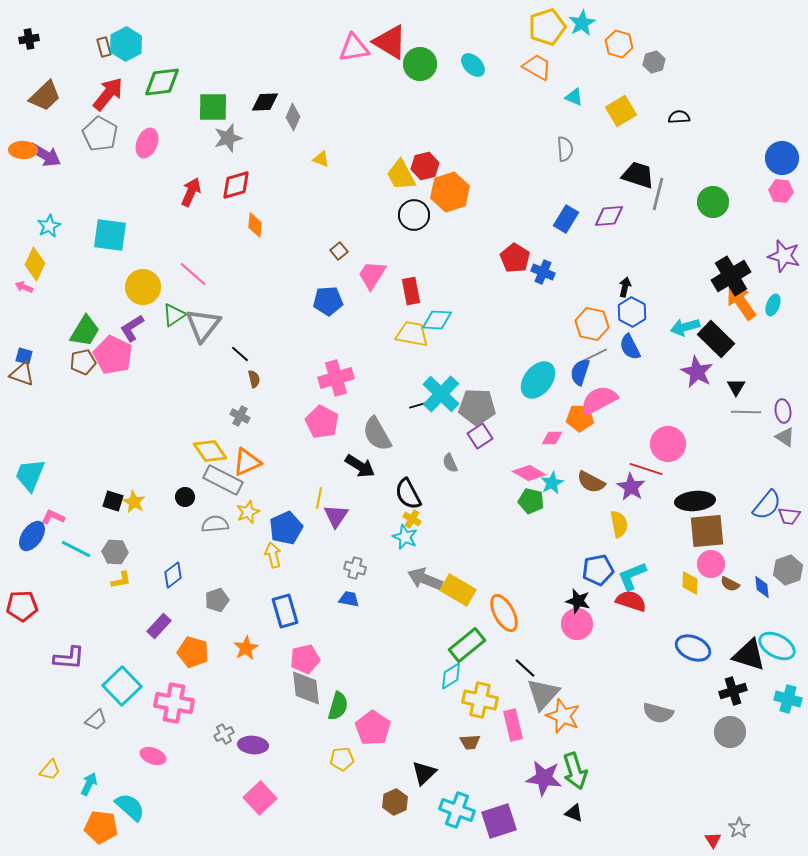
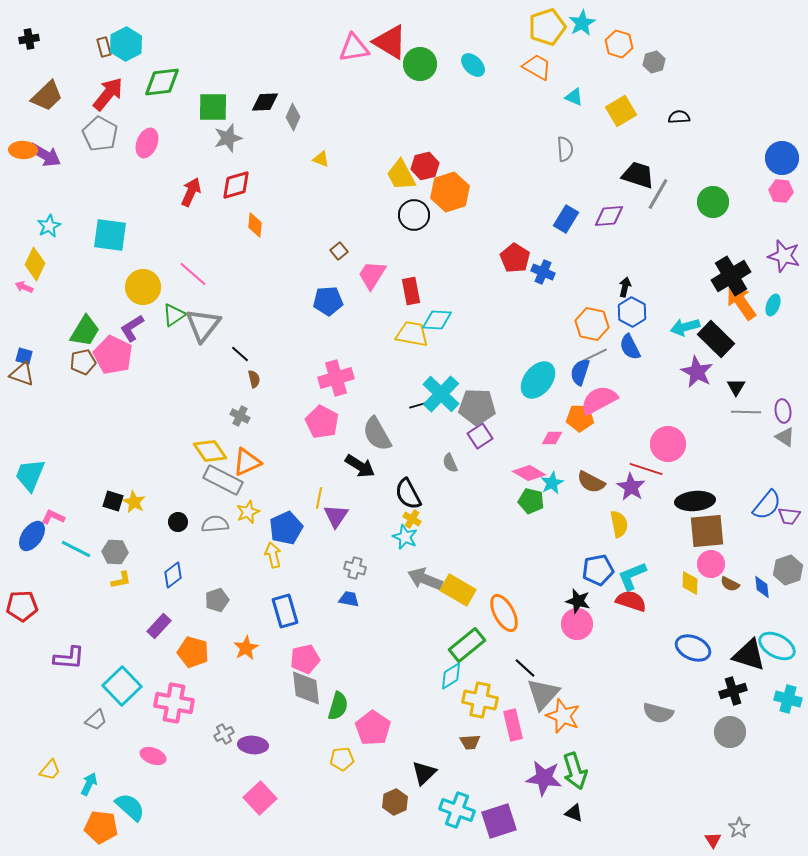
brown trapezoid at (45, 96): moved 2 px right
gray line at (658, 194): rotated 16 degrees clockwise
black circle at (185, 497): moved 7 px left, 25 px down
